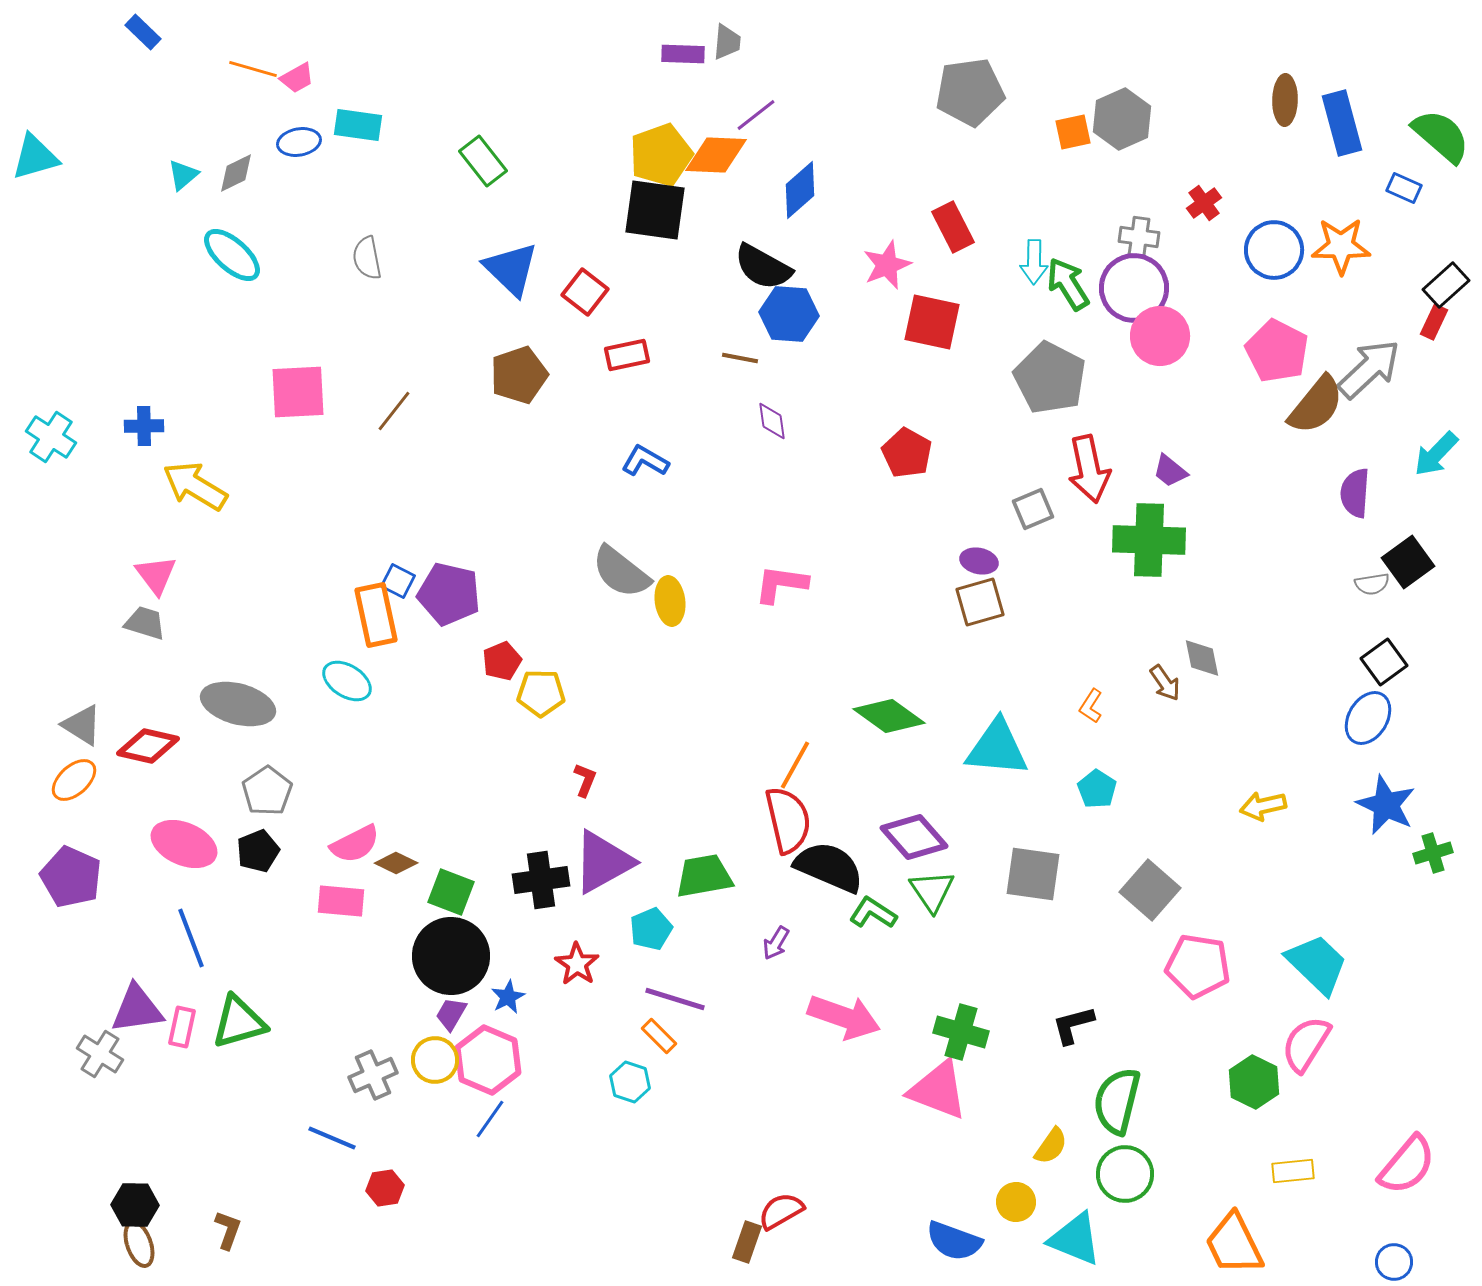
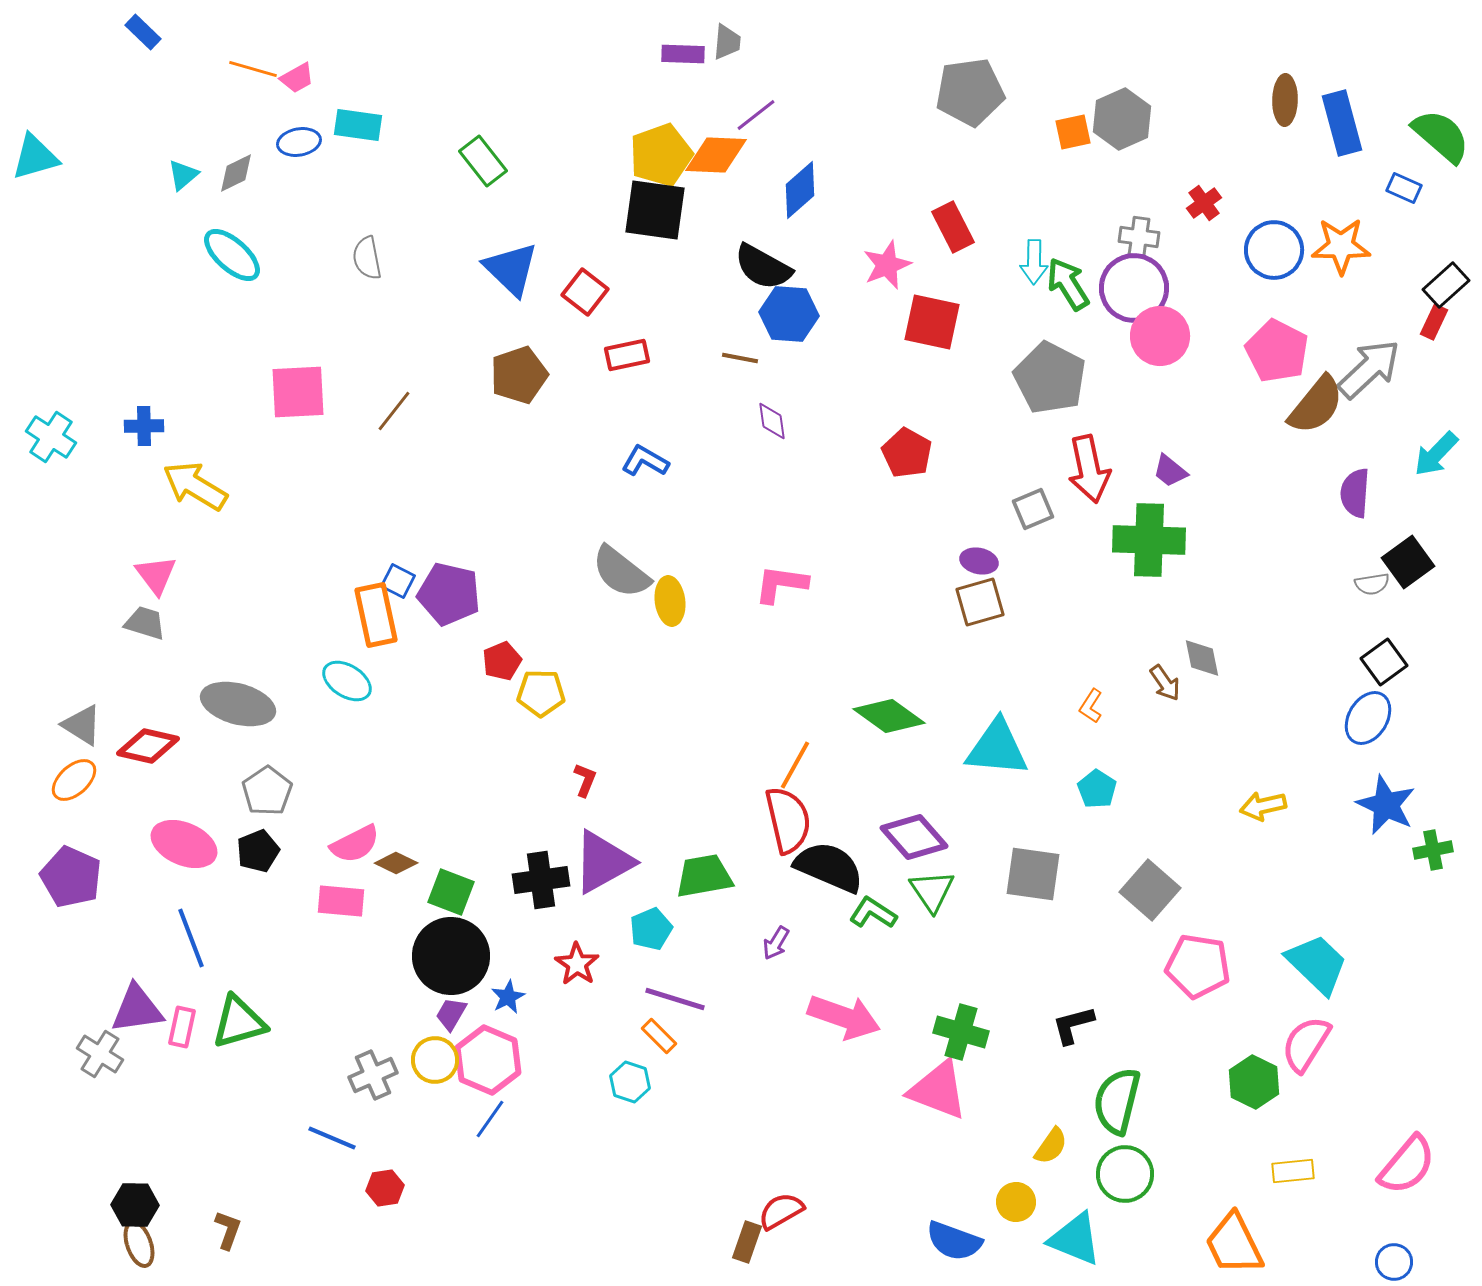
green cross at (1433, 853): moved 3 px up; rotated 6 degrees clockwise
